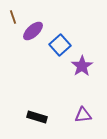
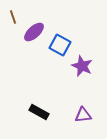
purple ellipse: moved 1 px right, 1 px down
blue square: rotated 20 degrees counterclockwise
purple star: rotated 15 degrees counterclockwise
black rectangle: moved 2 px right, 5 px up; rotated 12 degrees clockwise
